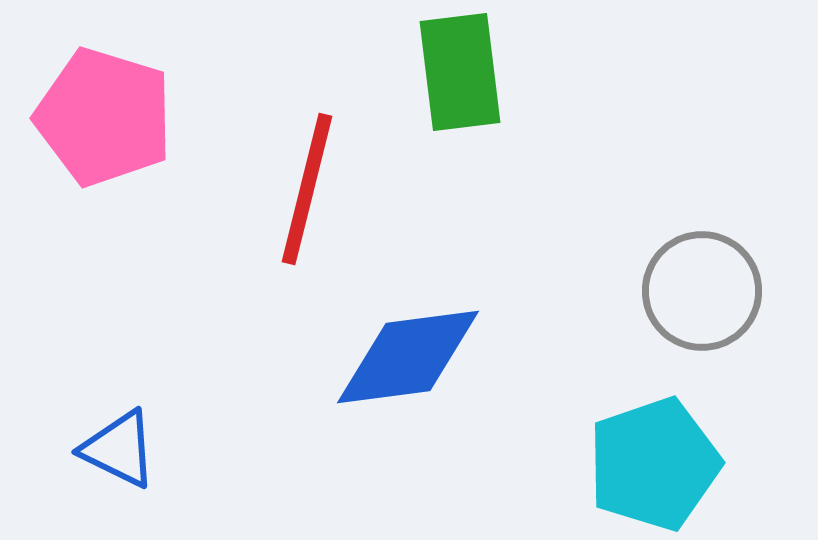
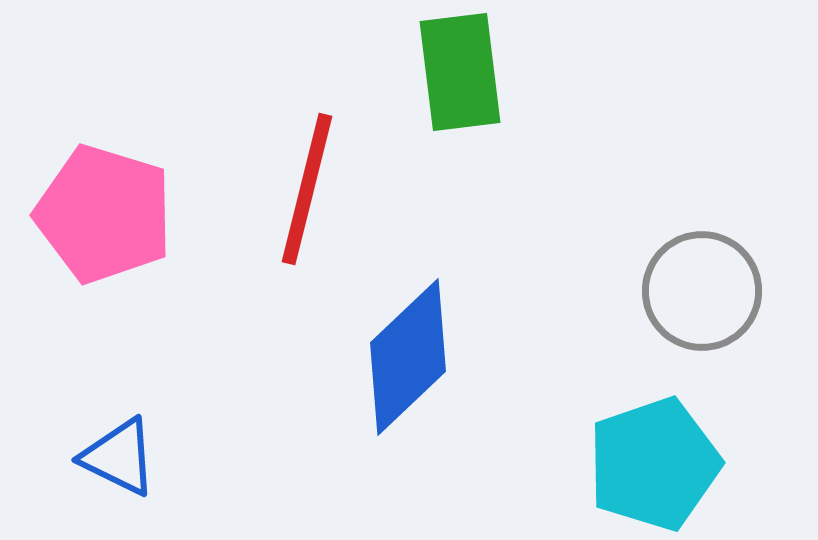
pink pentagon: moved 97 px down
blue diamond: rotated 36 degrees counterclockwise
blue triangle: moved 8 px down
